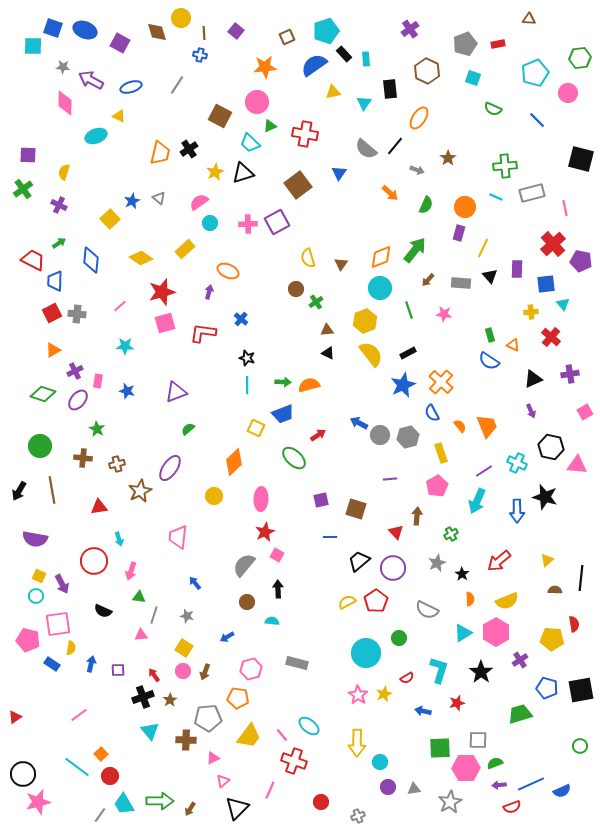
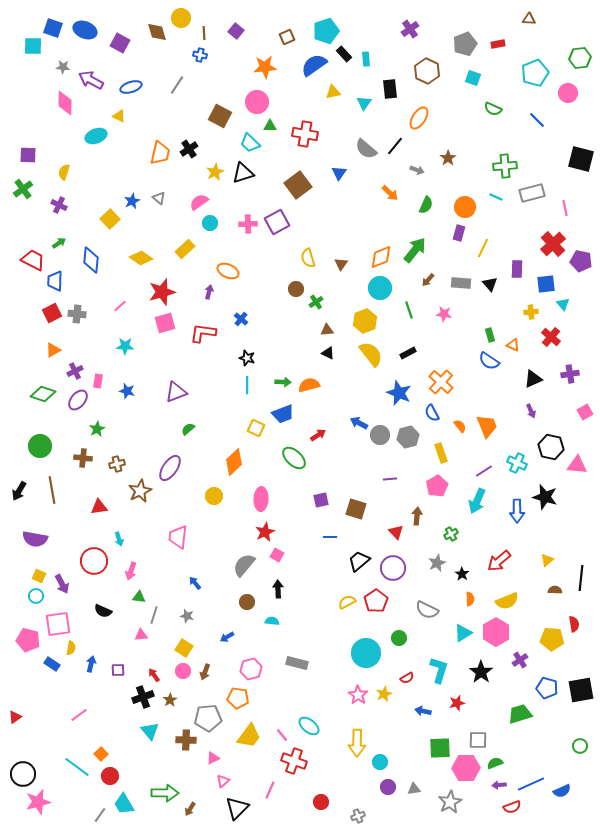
green triangle at (270, 126): rotated 24 degrees clockwise
black triangle at (490, 276): moved 8 px down
blue star at (403, 385): moved 4 px left, 8 px down; rotated 25 degrees counterclockwise
green star at (97, 429): rotated 14 degrees clockwise
green arrow at (160, 801): moved 5 px right, 8 px up
